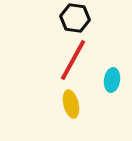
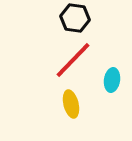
red line: rotated 15 degrees clockwise
